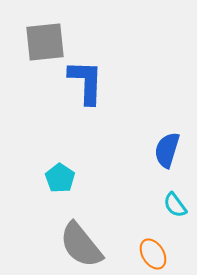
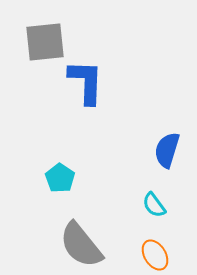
cyan semicircle: moved 21 px left
orange ellipse: moved 2 px right, 1 px down
